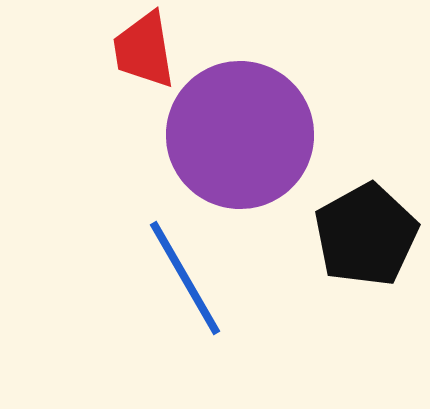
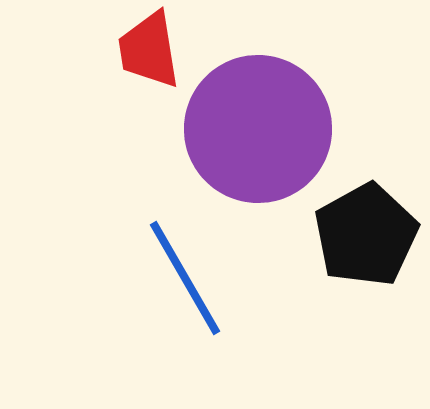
red trapezoid: moved 5 px right
purple circle: moved 18 px right, 6 px up
